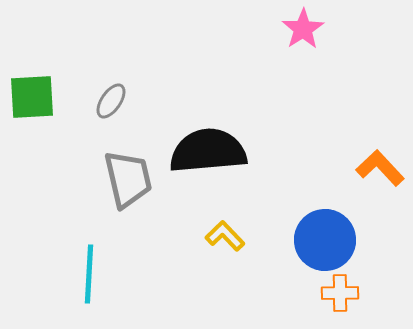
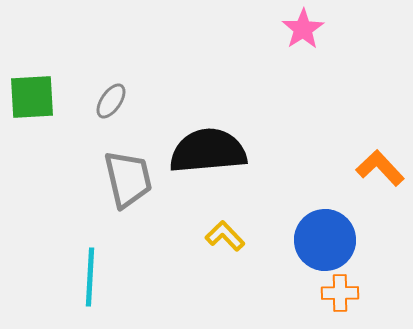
cyan line: moved 1 px right, 3 px down
